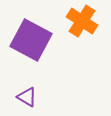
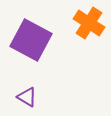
orange cross: moved 7 px right, 2 px down
